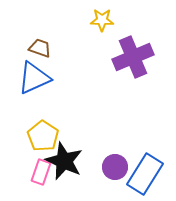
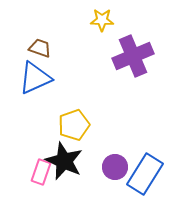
purple cross: moved 1 px up
blue triangle: moved 1 px right
yellow pentagon: moved 31 px right, 11 px up; rotated 20 degrees clockwise
